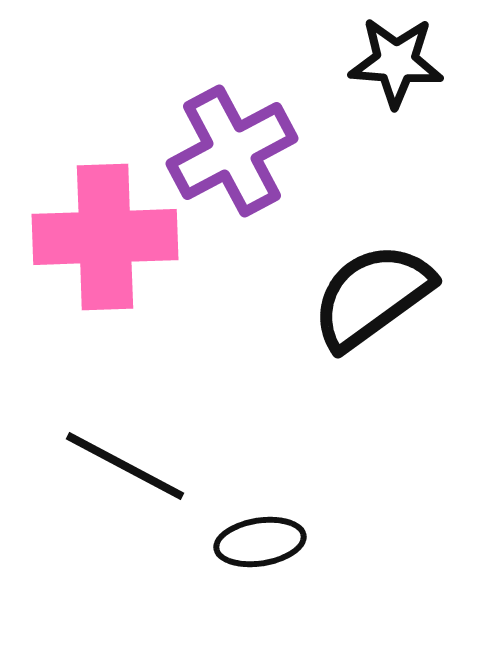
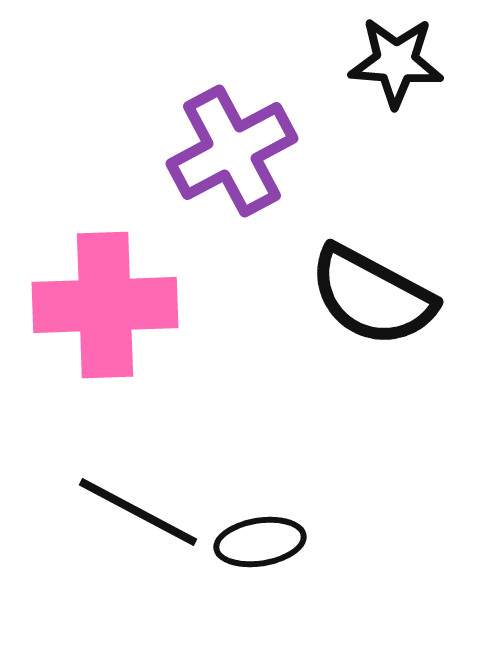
pink cross: moved 68 px down
black semicircle: rotated 116 degrees counterclockwise
black line: moved 13 px right, 46 px down
